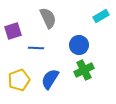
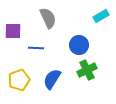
purple square: rotated 18 degrees clockwise
green cross: moved 3 px right
blue semicircle: moved 2 px right
